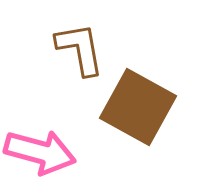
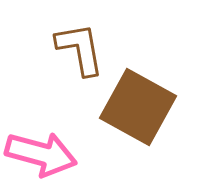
pink arrow: moved 1 px right, 2 px down
